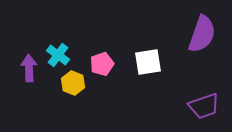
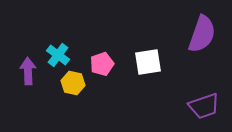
purple arrow: moved 1 px left, 3 px down
yellow hexagon: rotated 10 degrees counterclockwise
